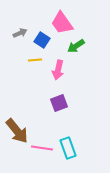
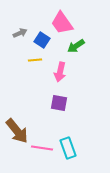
pink arrow: moved 2 px right, 2 px down
purple square: rotated 30 degrees clockwise
